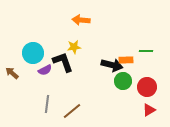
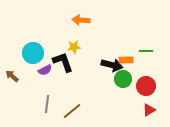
brown arrow: moved 3 px down
green circle: moved 2 px up
red circle: moved 1 px left, 1 px up
